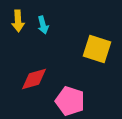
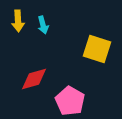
pink pentagon: rotated 12 degrees clockwise
